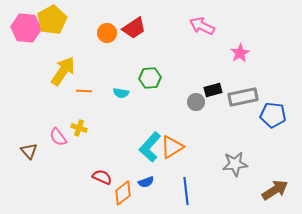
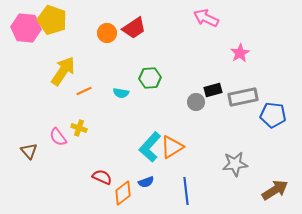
yellow pentagon: rotated 24 degrees counterclockwise
pink arrow: moved 4 px right, 8 px up
orange line: rotated 28 degrees counterclockwise
